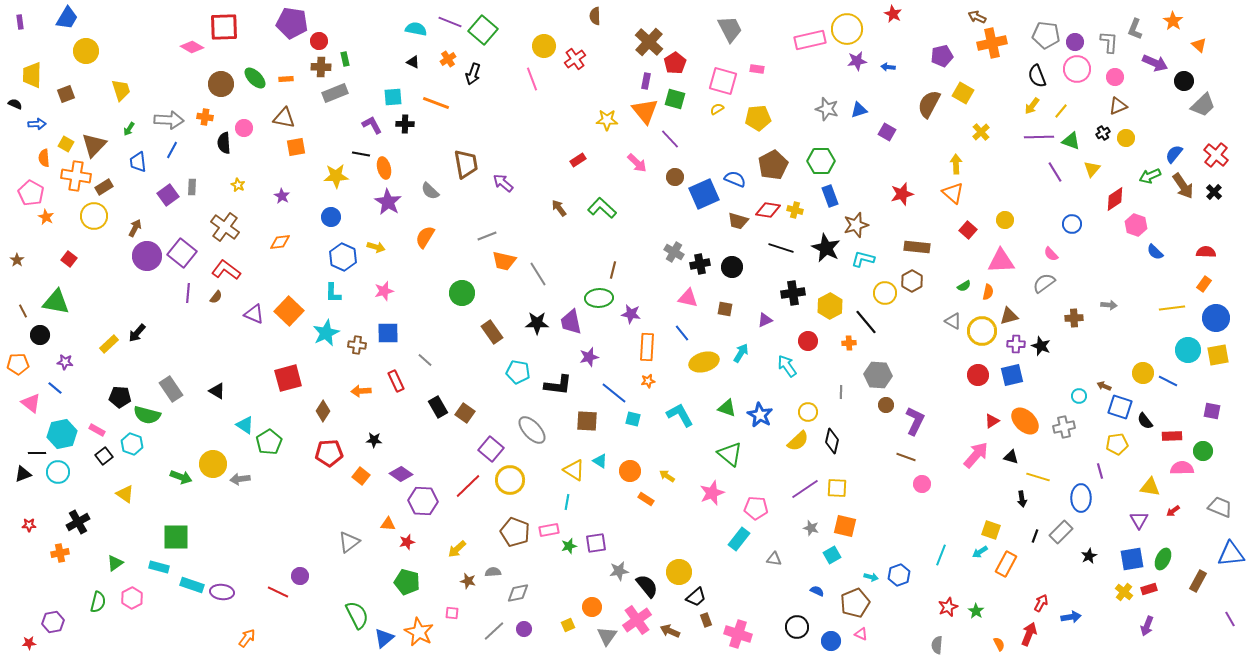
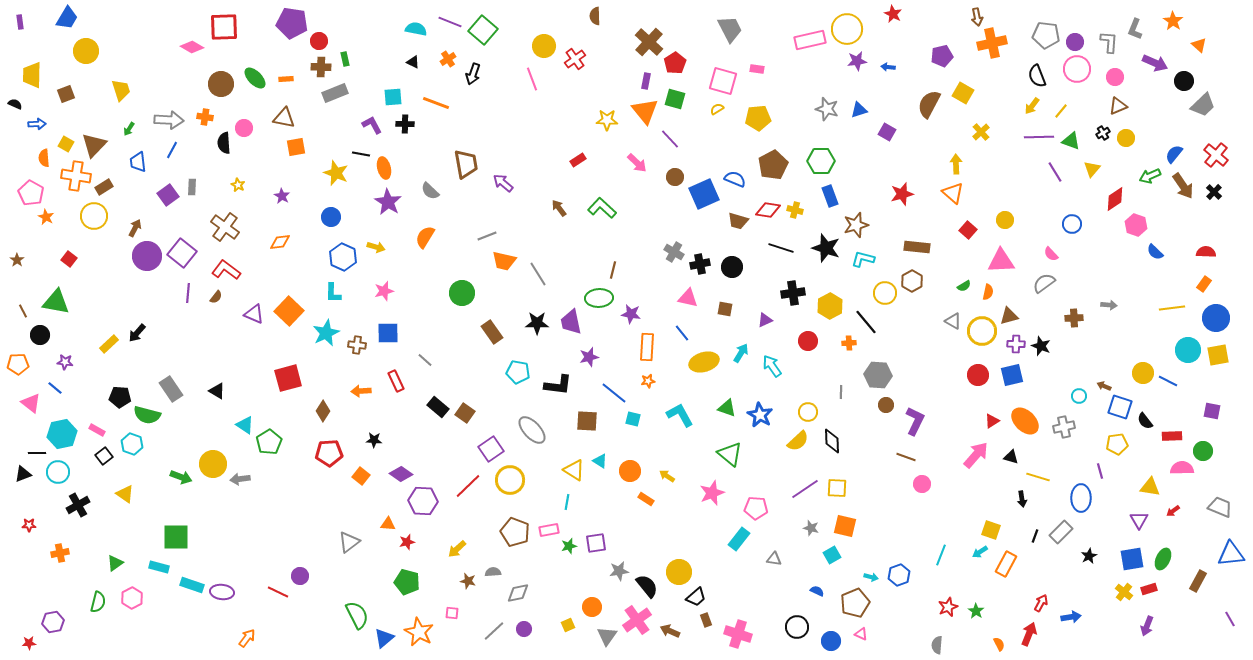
brown arrow at (977, 17): rotated 126 degrees counterclockwise
yellow star at (336, 176): moved 3 px up; rotated 25 degrees clockwise
black star at (826, 248): rotated 8 degrees counterclockwise
cyan arrow at (787, 366): moved 15 px left
black rectangle at (438, 407): rotated 20 degrees counterclockwise
black diamond at (832, 441): rotated 15 degrees counterclockwise
purple square at (491, 449): rotated 15 degrees clockwise
black cross at (78, 522): moved 17 px up
